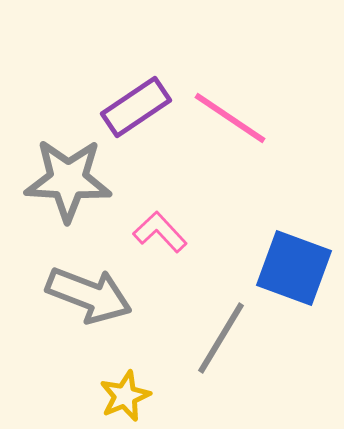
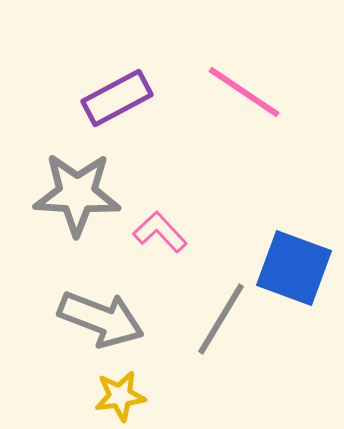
purple rectangle: moved 19 px left, 9 px up; rotated 6 degrees clockwise
pink line: moved 14 px right, 26 px up
gray star: moved 9 px right, 14 px down
gray arrow: moved 12 px right, 24 px down
gray line: moved 19 px up
yellow star: moved 5 px left; rotated 15 degrees clockwise
